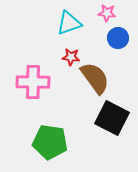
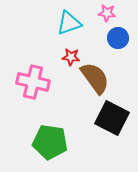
pink cross: rotated 12 degrees clockwise
